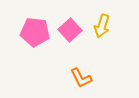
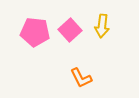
yellow arrow: rotated 10 degrees counterclockwise
